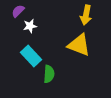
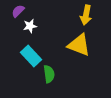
green semicircle: rotated 12 degrees counterclockwise
